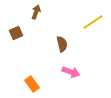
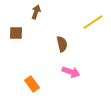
brown square: rotated 24 degrees clockwise
